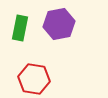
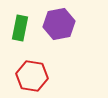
red hexagon: moved 2 px left, 3 px up
